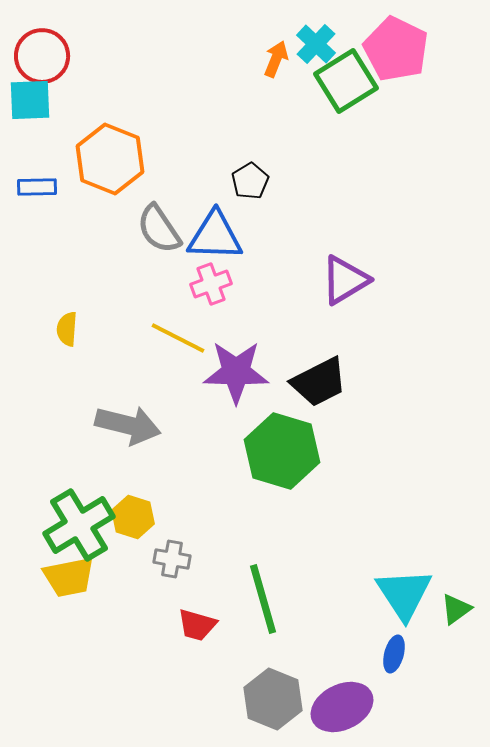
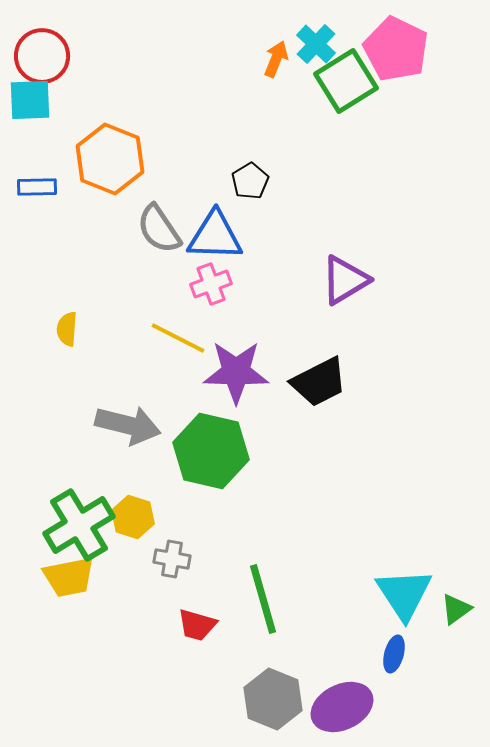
green hexagon: moved 71 px left; rotated 4 degrees counterclockwise
